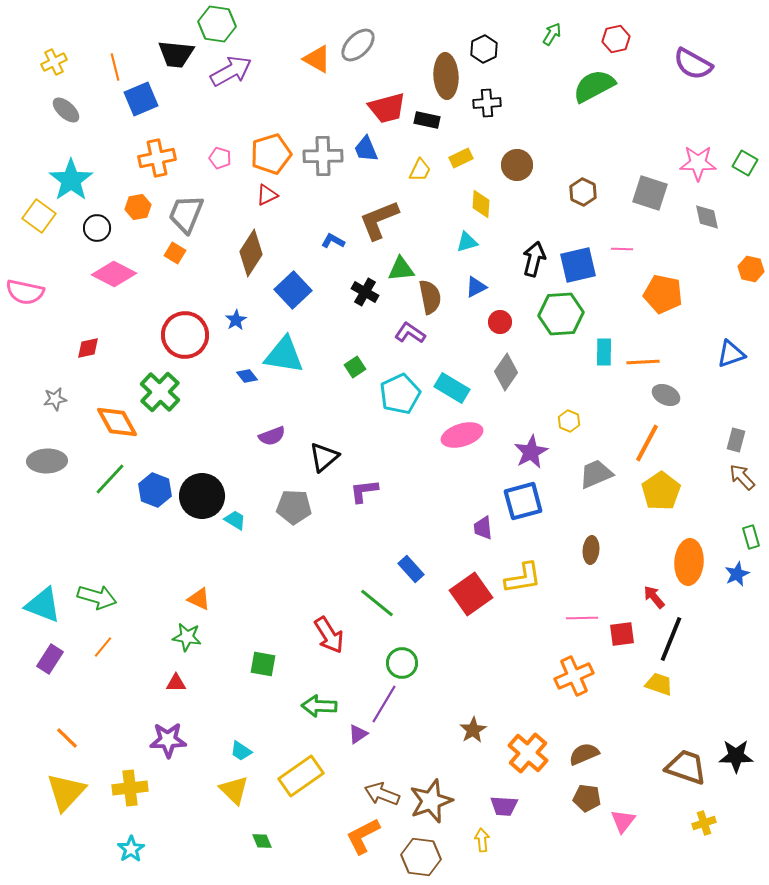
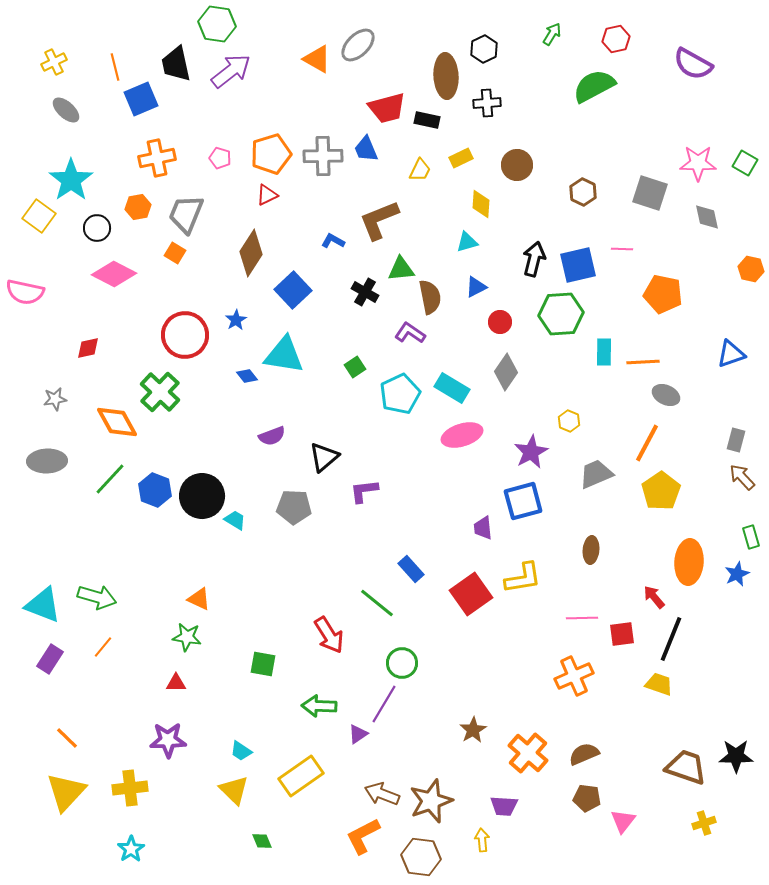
black trapezoid at (176, 54): moved 10 px down; rotated 72 degrees clockwise
purple arrow at (231, 71): rotated 9 degrees counterclockwise
